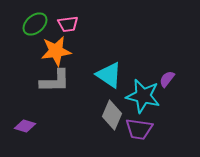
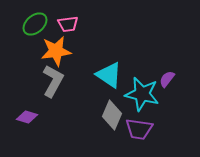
gray L-shape: moved 2 px left; rotated 60 degrees counterclockwise
cyan star: moved 1 px left, 2 px up
purple diamond: moved 2 px right, 9 px up
